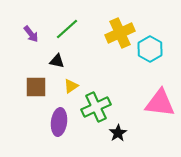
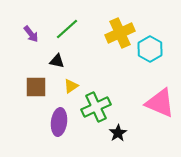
pink triangle: rotated 16 degrees clockwise
